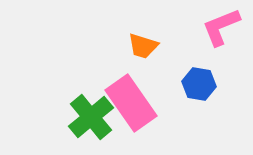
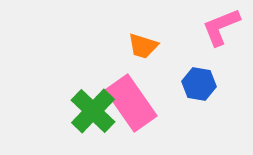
green cross: moved 2 px right, 6 px up; rotated 6 degrees counterclockwise
